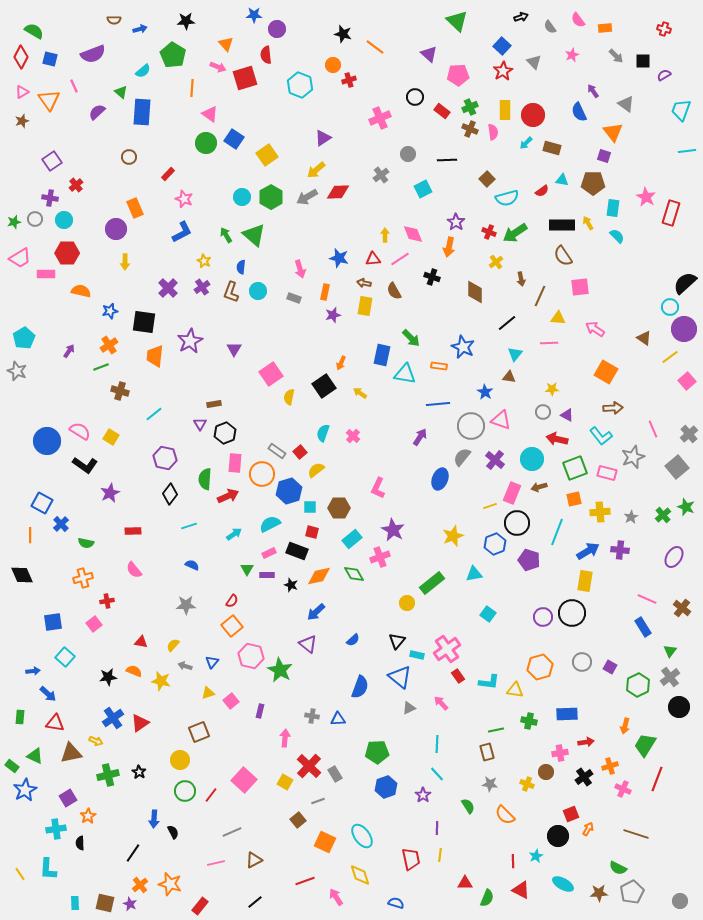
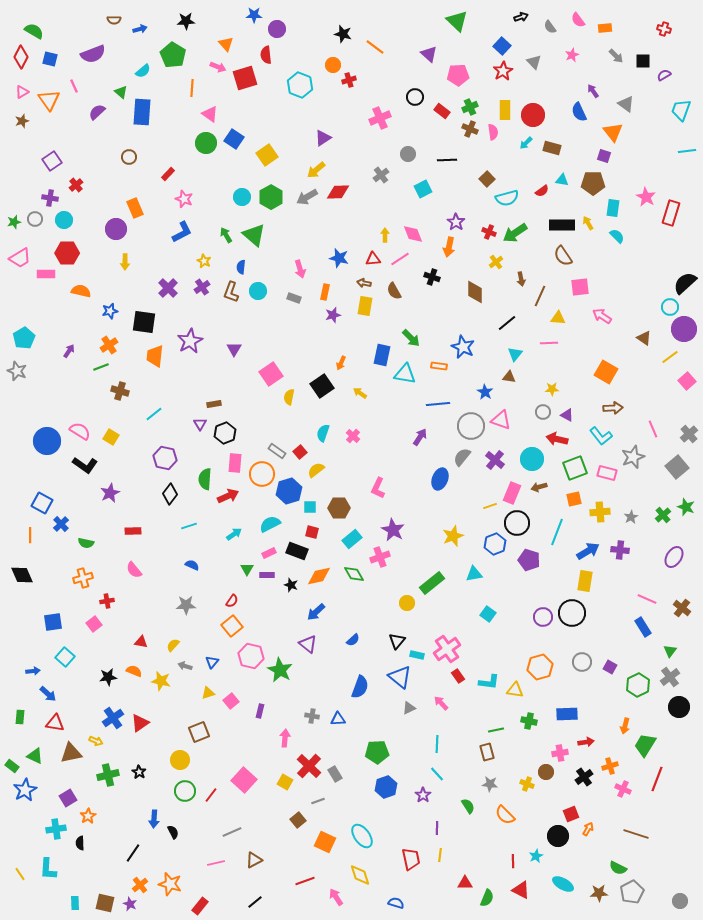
pink arrow at (595, 329): moved 7 px right, 13 px up
black square at (324, 386): moved 2 px left
